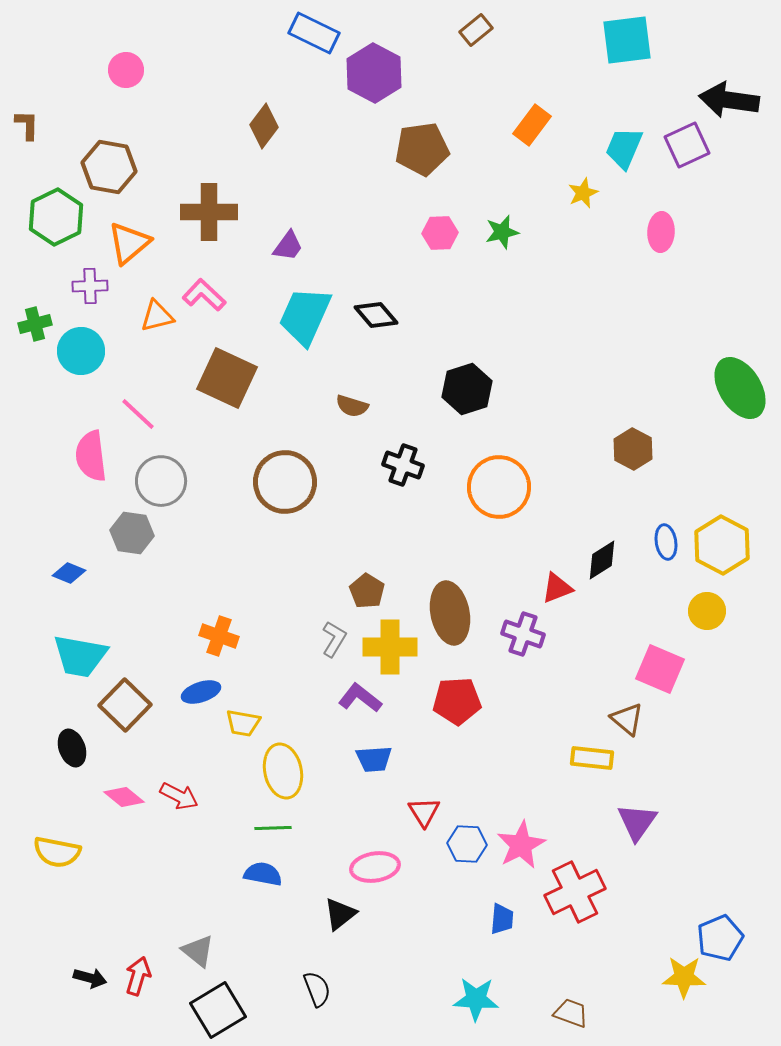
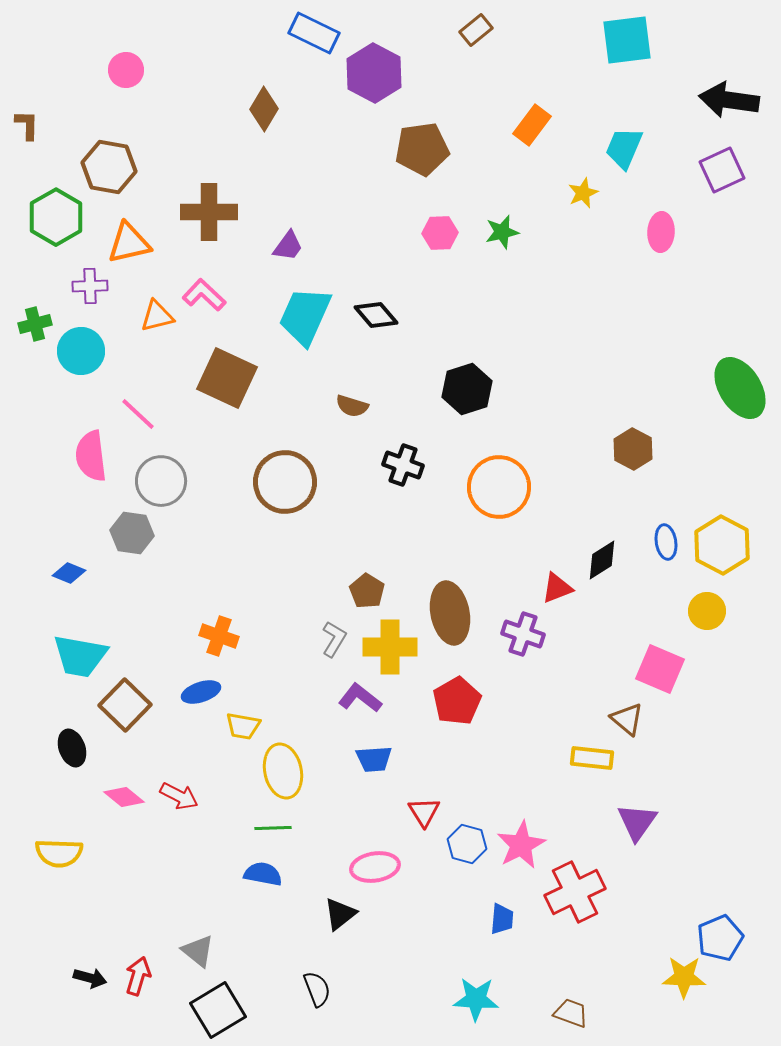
brown diamond at (264, 126): moved 17 px up; rotated 6 degrees counterclockwise
purple square at (687, 145): moved 35 px right, 25 px down
green hexagon at (56, 217): rotated 4 degrees counterclockwise
orange triangle at (129, 243): rotated 27 degrees clockwise
red pentagon at (457, 701): rotated 27 degrees counterclockwise
yellow trapezoid at (243, 723): moved 3 px down
blue hexagon at (467, 844): rotated 12 degrees clockwise
yellow semicircle at (57, 852): moved 2 px right, 1 px down; rotated 9 degrees counterclockwise
